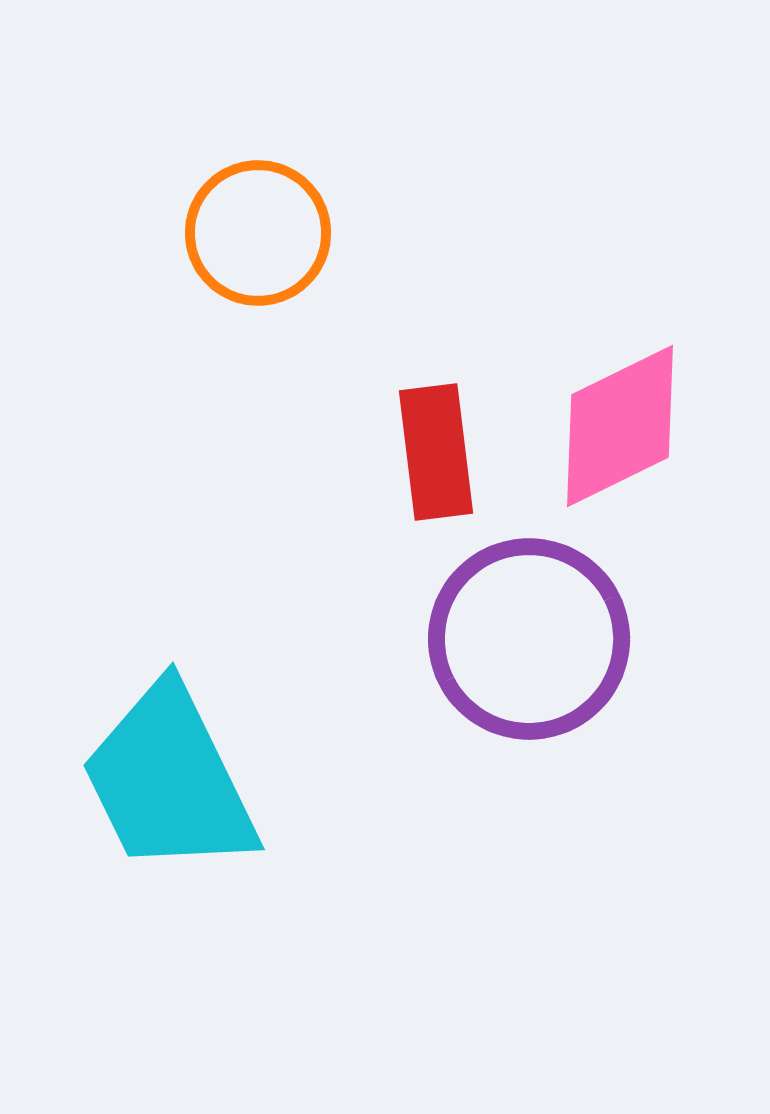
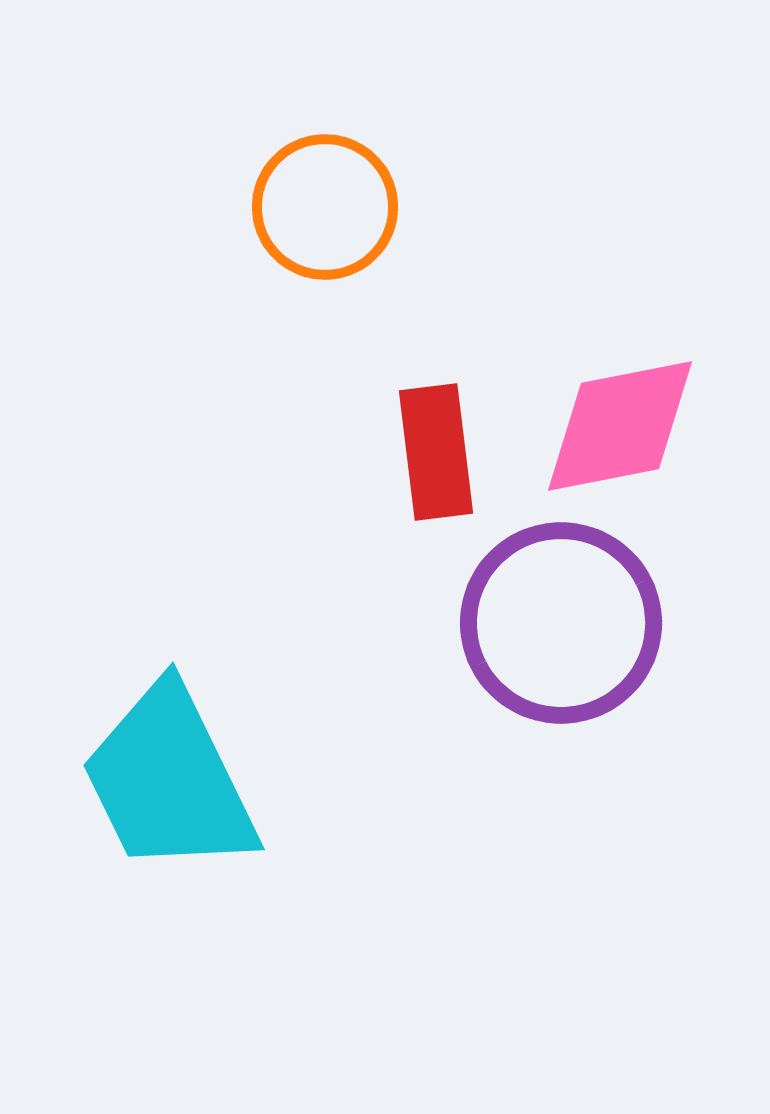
orange circle: moved 67 px right, 26 px up
pink diamond: rotated 15 degrees clockwise
purple circle: moved 32 px right, 16 px up
